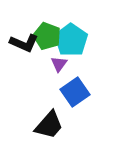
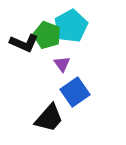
green pentagon: moved 1 px up
cyan pentagon: moved 14 px up; rotated 8 degrees clockwise
purple triangle: moved 3 px right; rotated 12 degrees counterclockwise
black trapezoid: moved 7 px up
